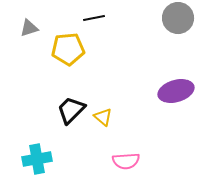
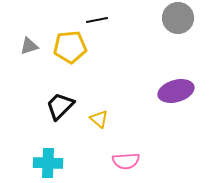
black line: moved 3 px right, 2 px down
gray triangle: moved 18 px down
yellow pentagon: moved 2 px right, 2 px up
black trapezoid: moved 11 px left, 4 px up
yellow triangle: moved 4 px left, 2 px down
cyan cross: moved 11 px right, 4 px down; rotated 12 degrees clockwise
